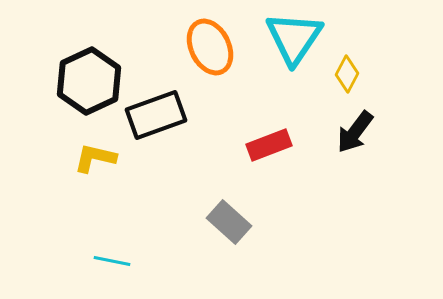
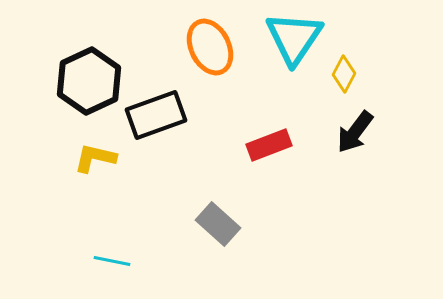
yellow diamond: moved 3 px left
gray rectangle: moved 11 px left, 2 px down
